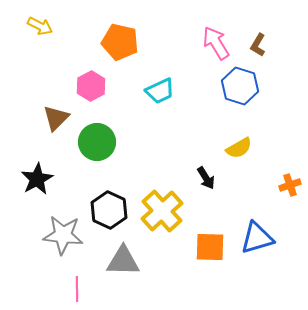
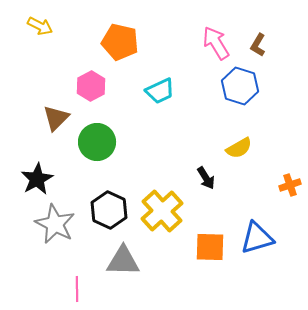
gray star: moved 8 px left, 11 px up; rotated 21 degrees clockwise
